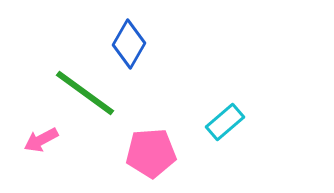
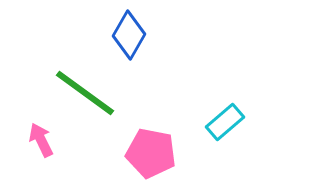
blue diamond: moved 9 px up
pink arrow: rotated 92 degrees clockwise
pink pentagon: rotated 15 degrees clockwise
